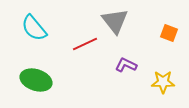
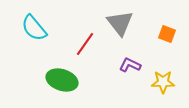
gray triangle: moved 5 px right, 2 px down
orange square: moved 2 px left, 1 px down
red line: rotated 30 degrees counterclockwise
purple L-shape: moved 4 px right
green ellipse: moved 26 px right
